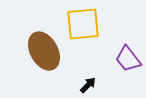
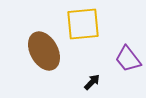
black arrow: moved 4 px right, 3 px up
